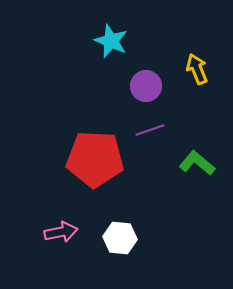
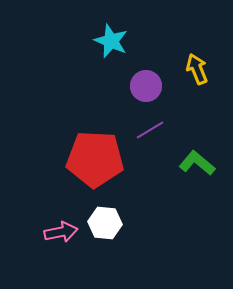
purple line: rotated 12 degrees counterclockwise
white hexagon: moved 15 px left, 15 px up
